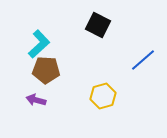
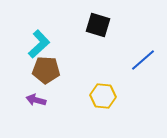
black square: rotated 10 degrees counterclockwise
yellow hexagon: rotated 20 degrees clockwise
